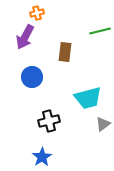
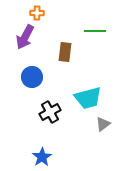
orange cross: rotated 16 degrees clockwise
green line: moved 5 px left; rotated 15 degrees clockwise
black cross: moved 1 px right, 9 px up; rotated 15 degrees counterclockwise
